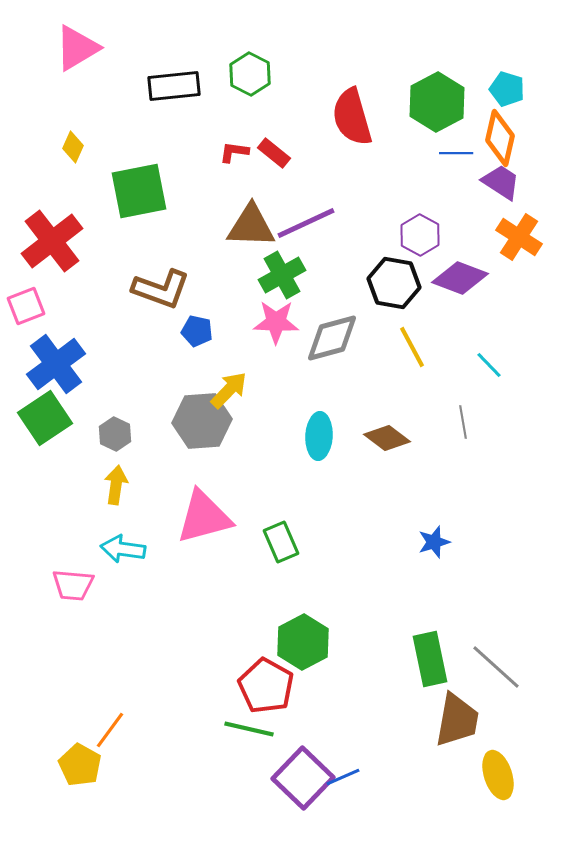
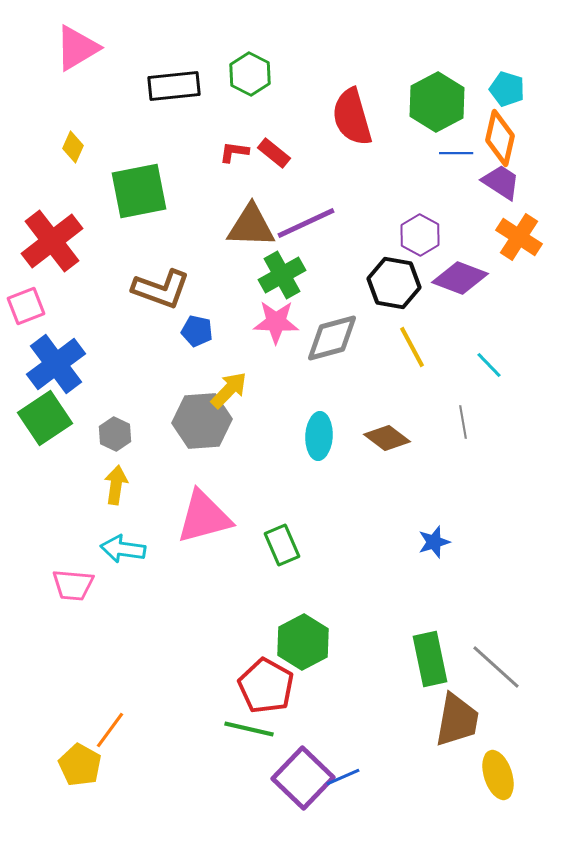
green rectangle at (281, 542): moved 1 px right, 3 px down
